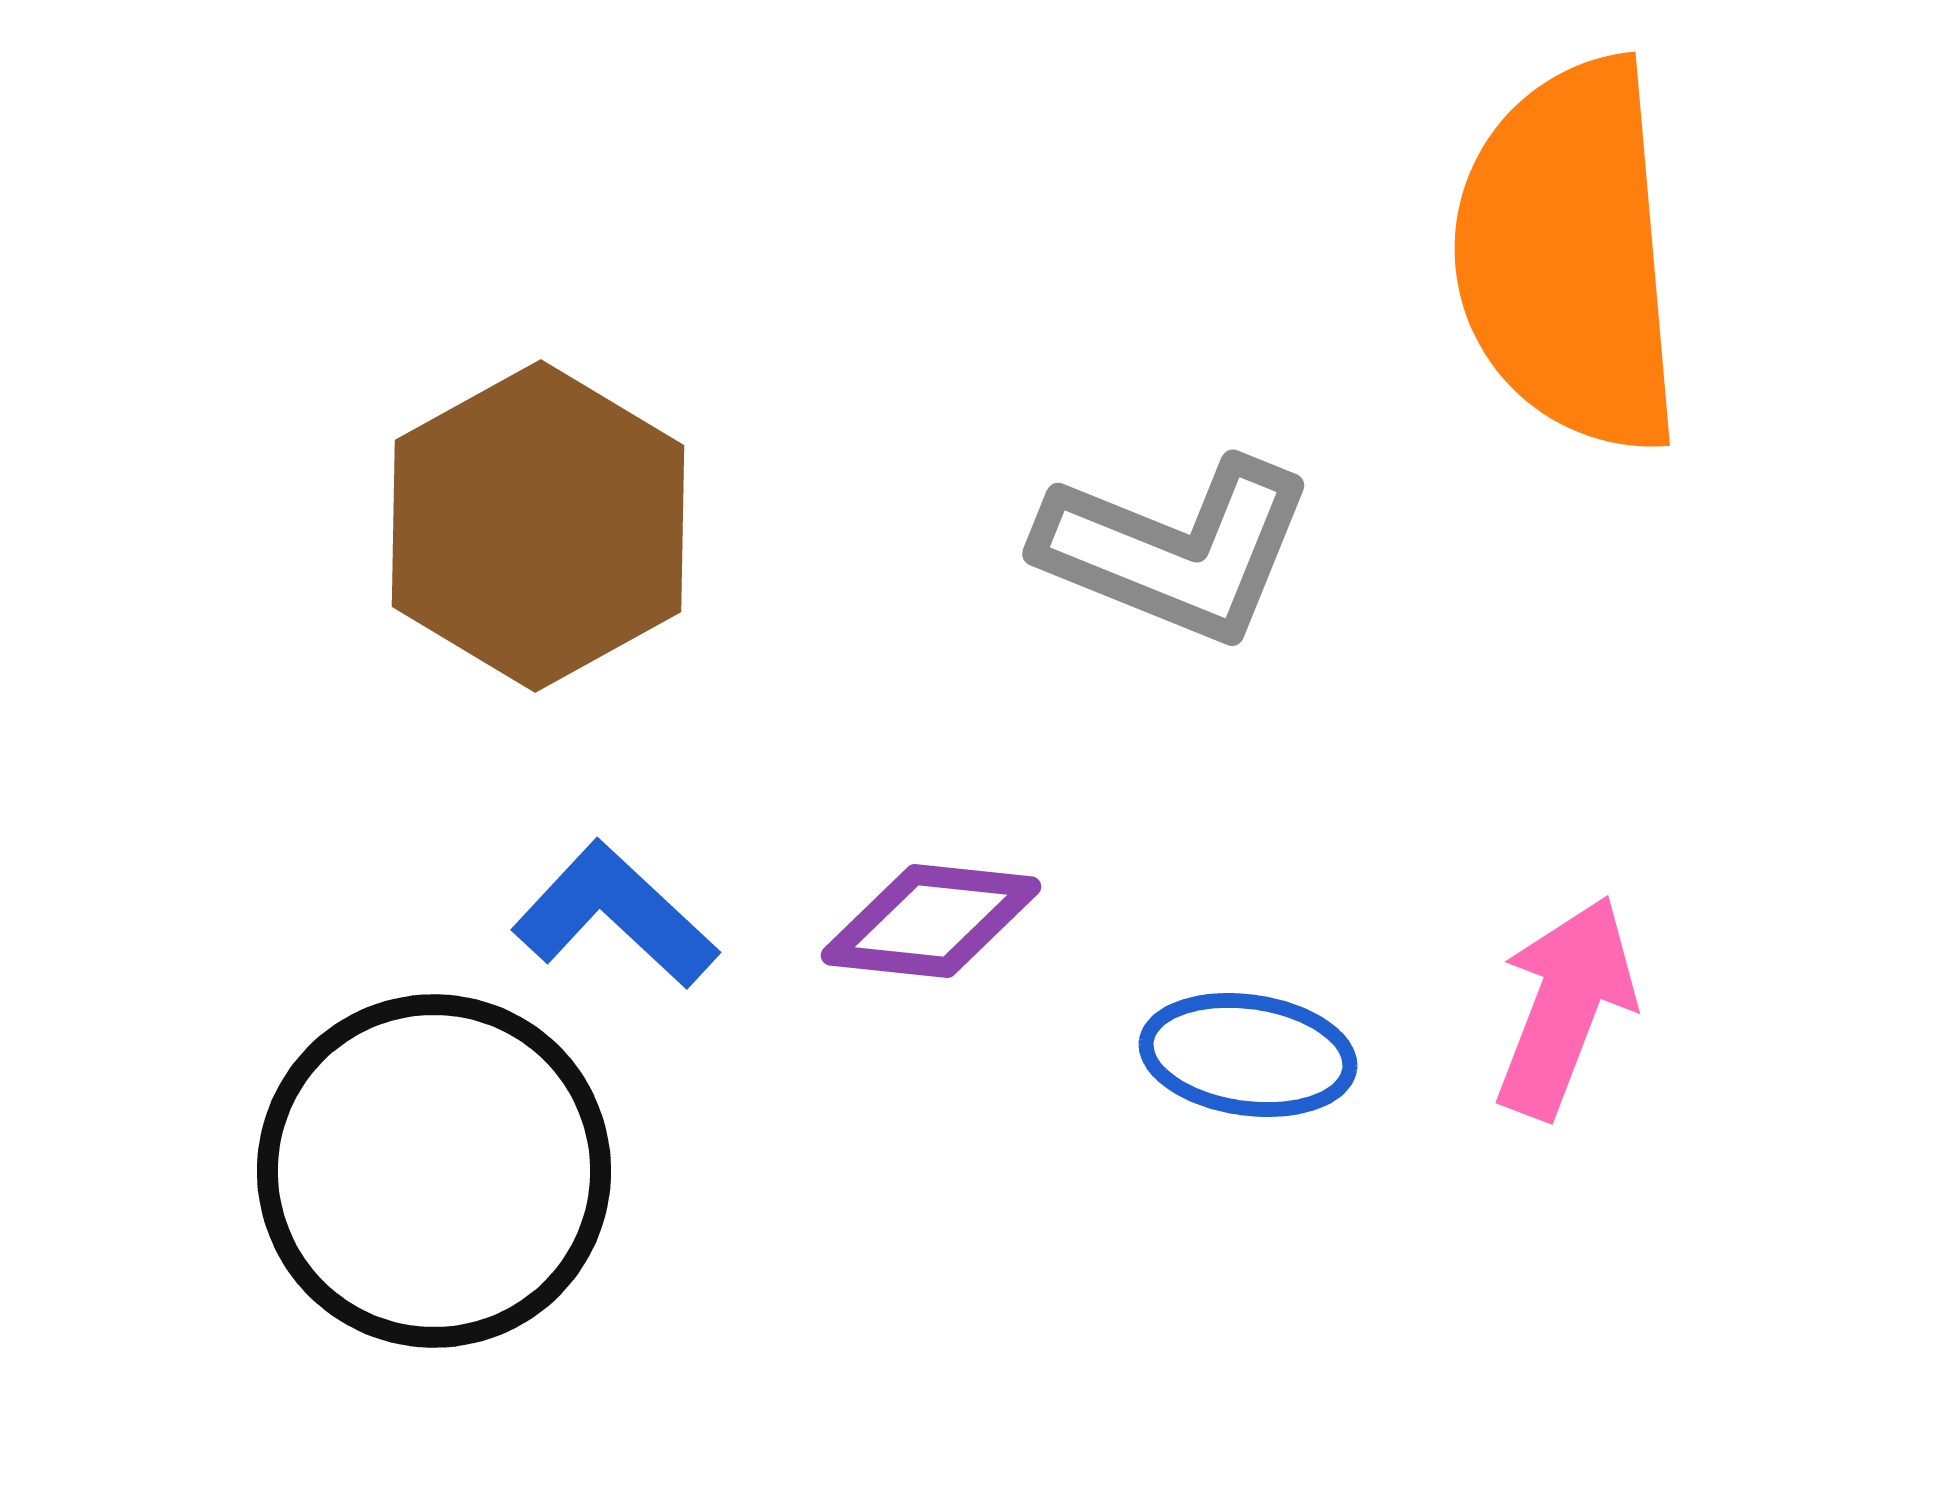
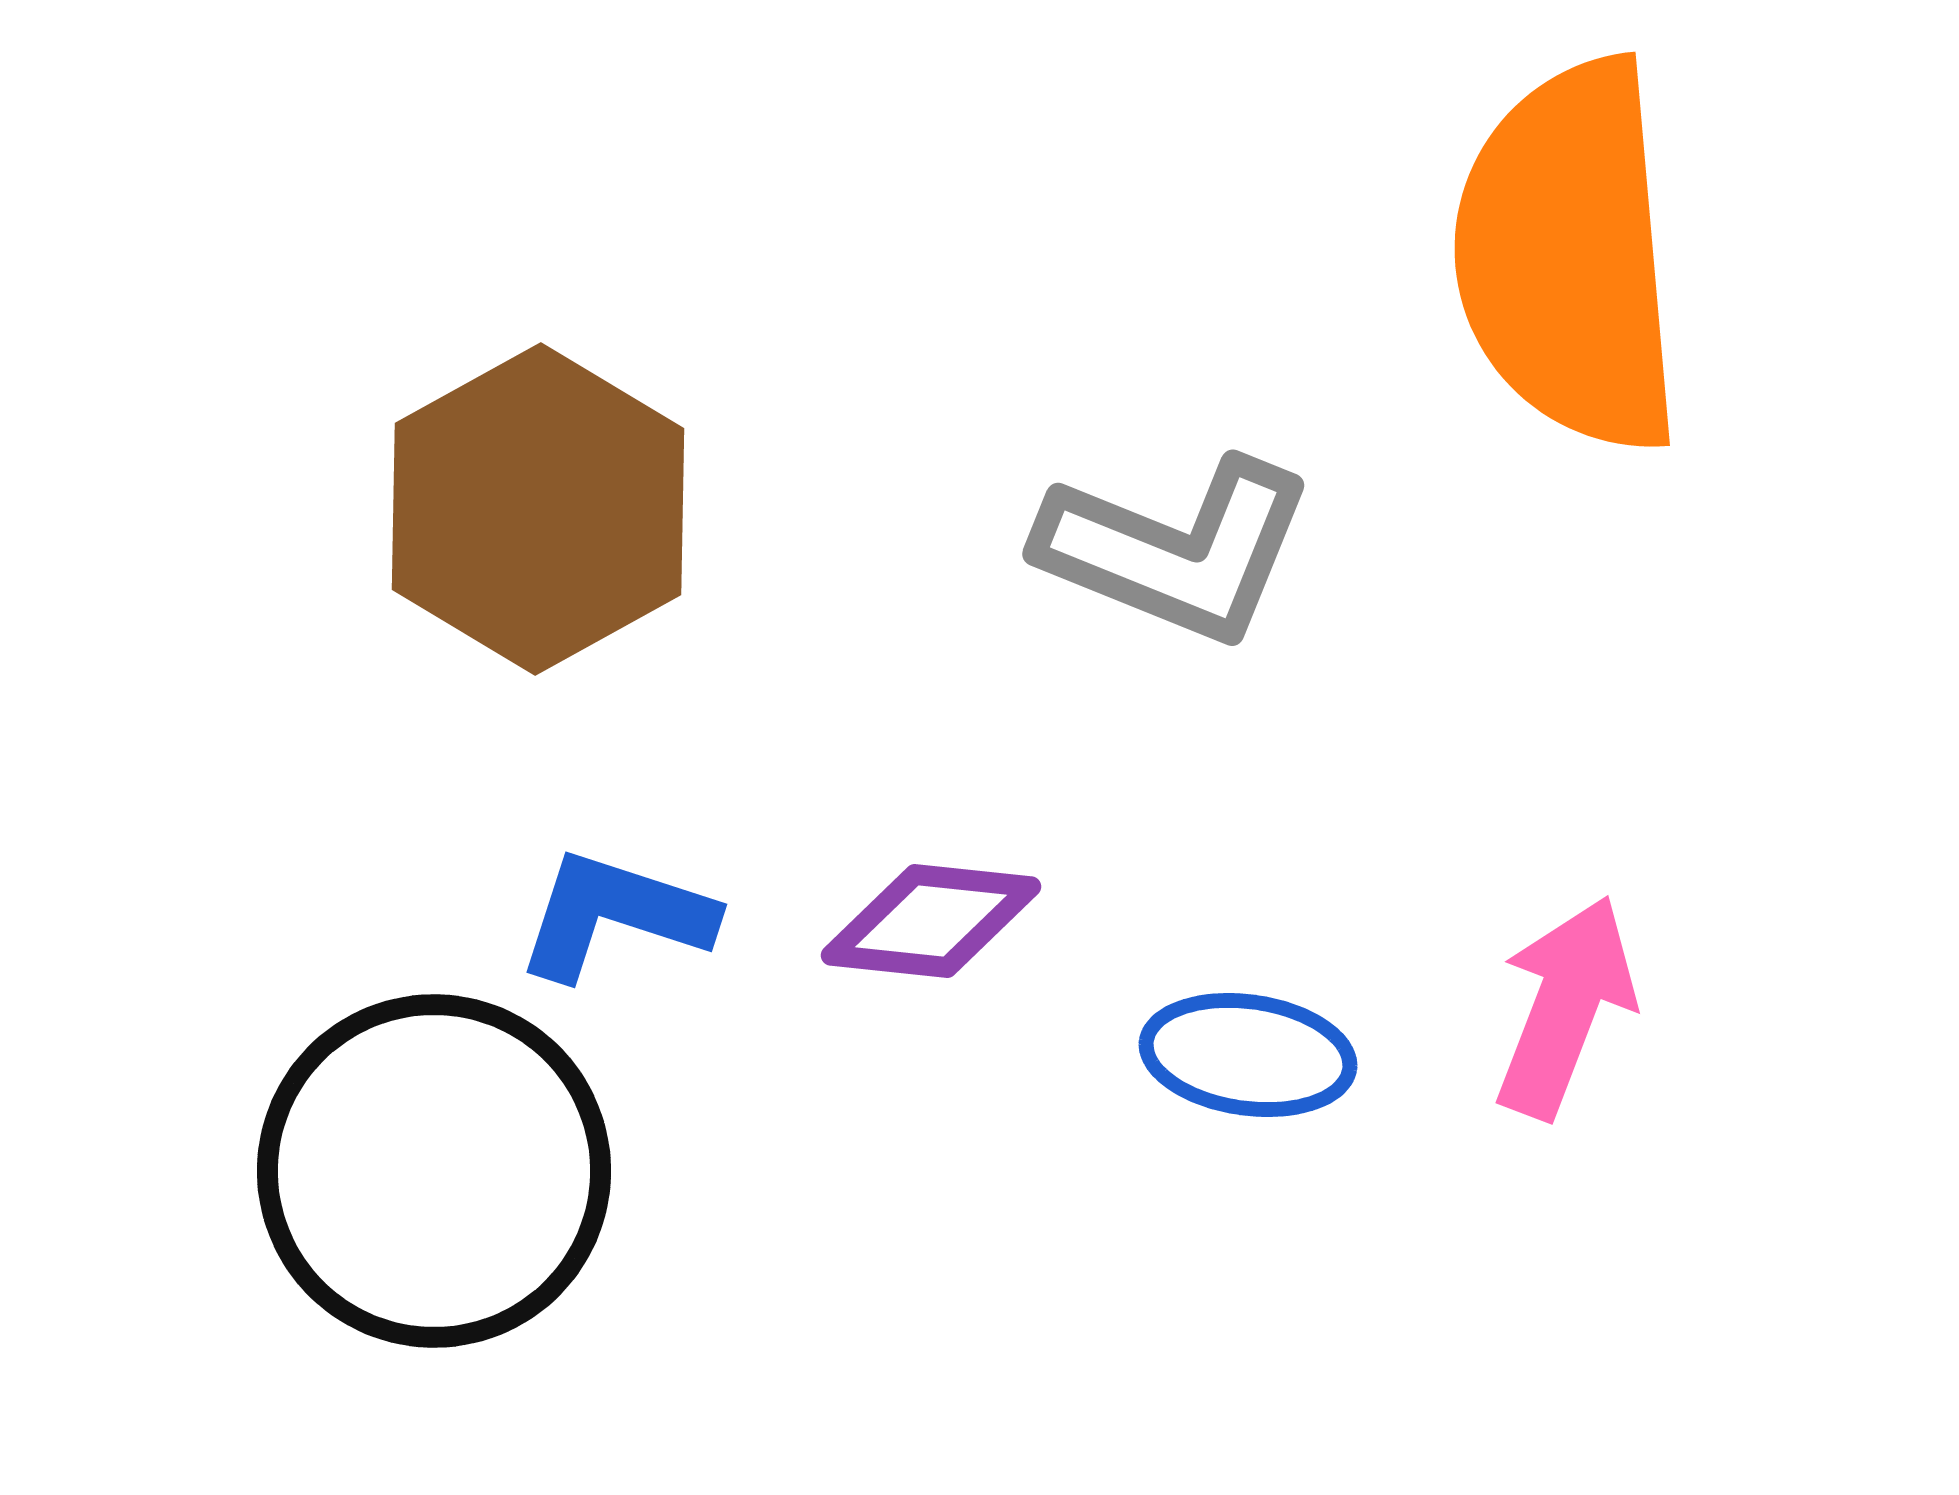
brown hexagon: moved 17 px up
blue L-shape: rotated 25 degrees counterclockwise
